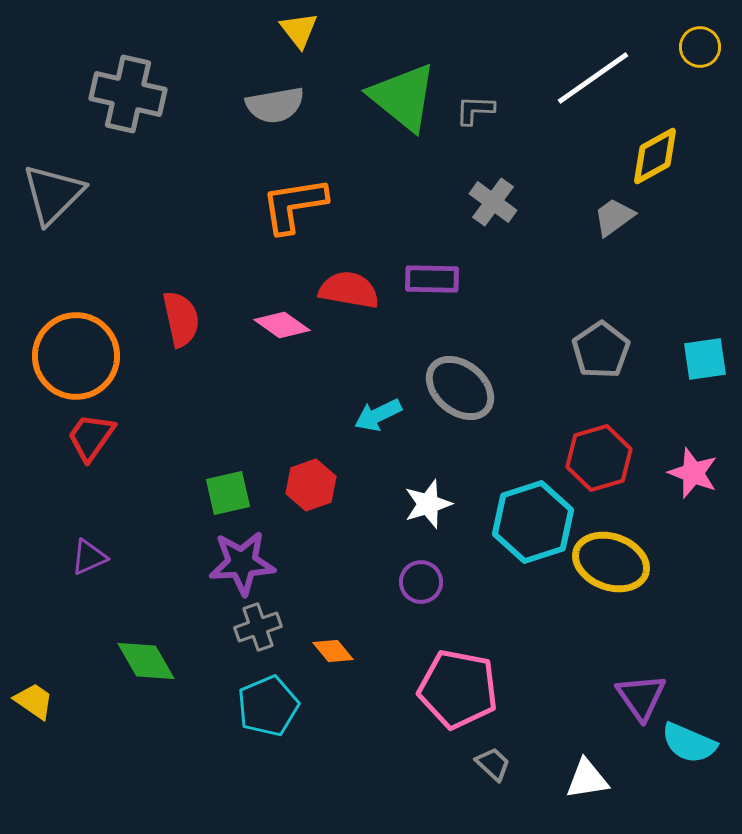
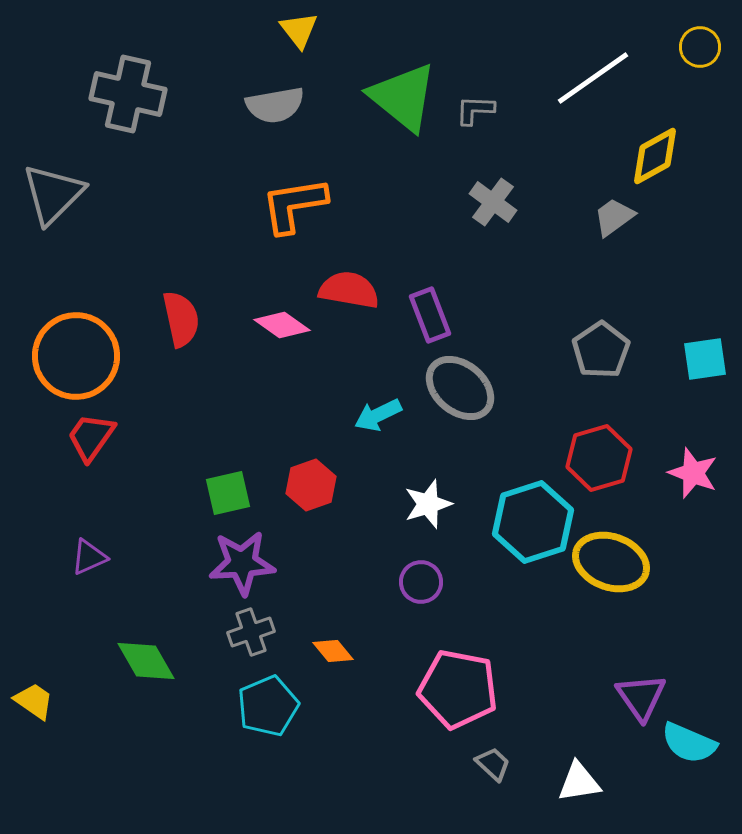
purple rectangle at (432, 279): moved 2 px left, 36 px down; rotated 68 degrees clockwise
gray cross at (258, 627): moved 7 px left, 5 px down
white triangle at (587, 779): moved 8 px left, 3 px down
